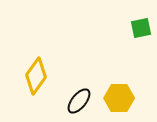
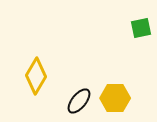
yellow diamond: rotated 6 degrees counterclockwise
yellow hexagon: moved 4 px left
